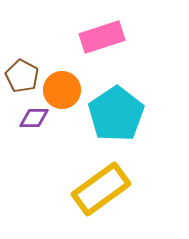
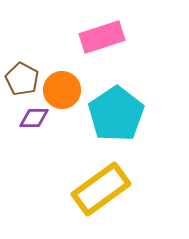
brown pentagon: moved 3 px down
